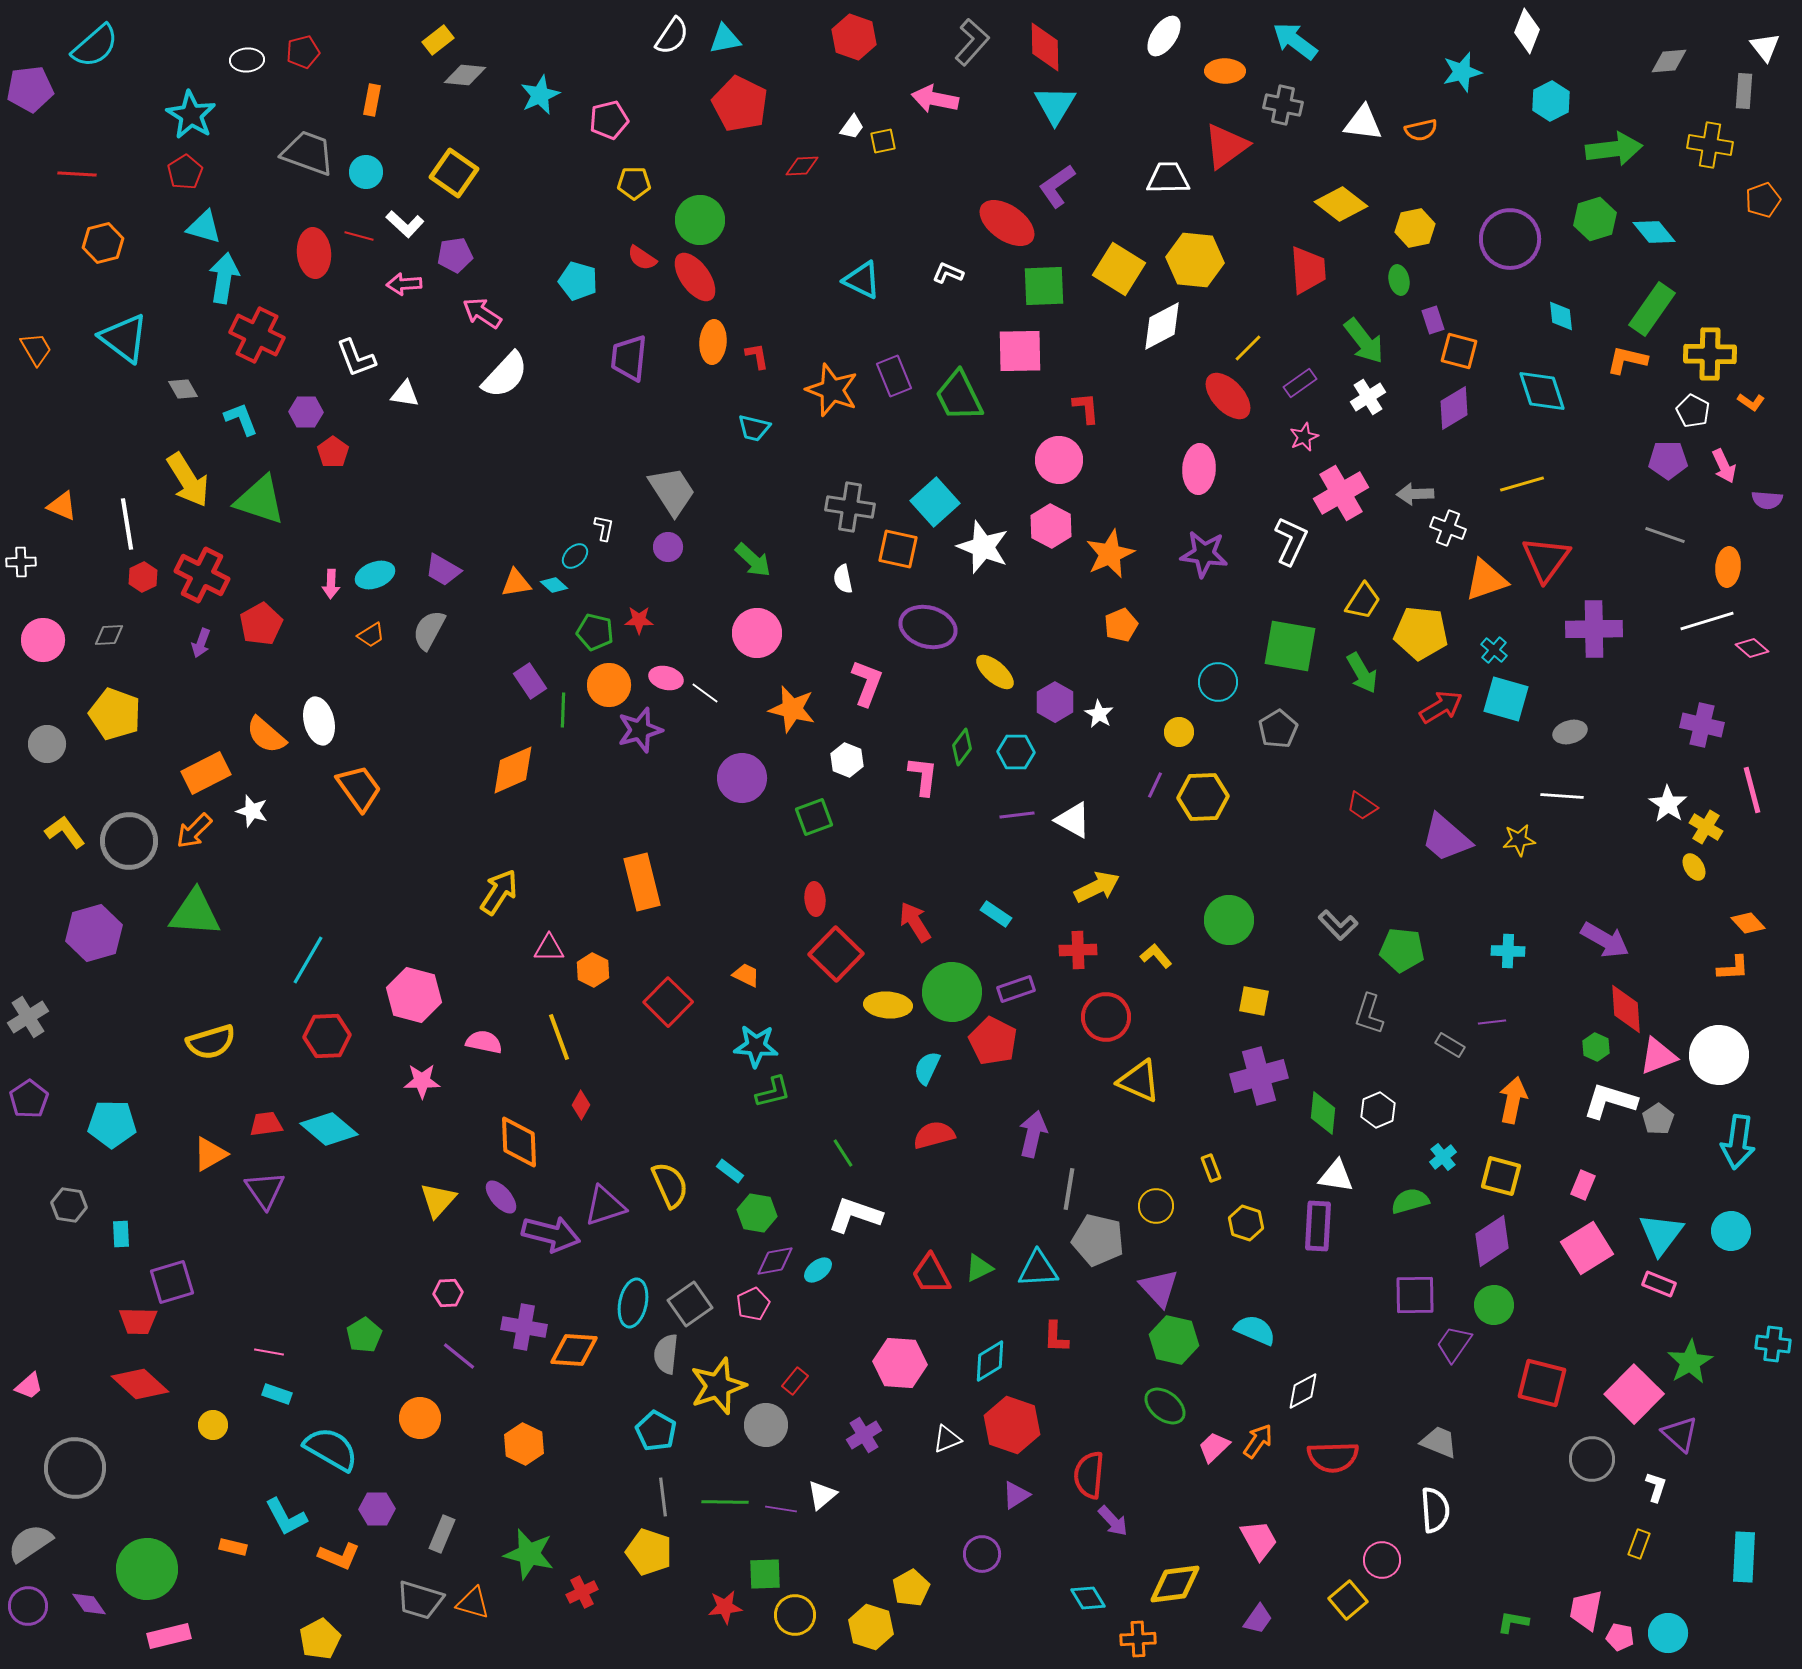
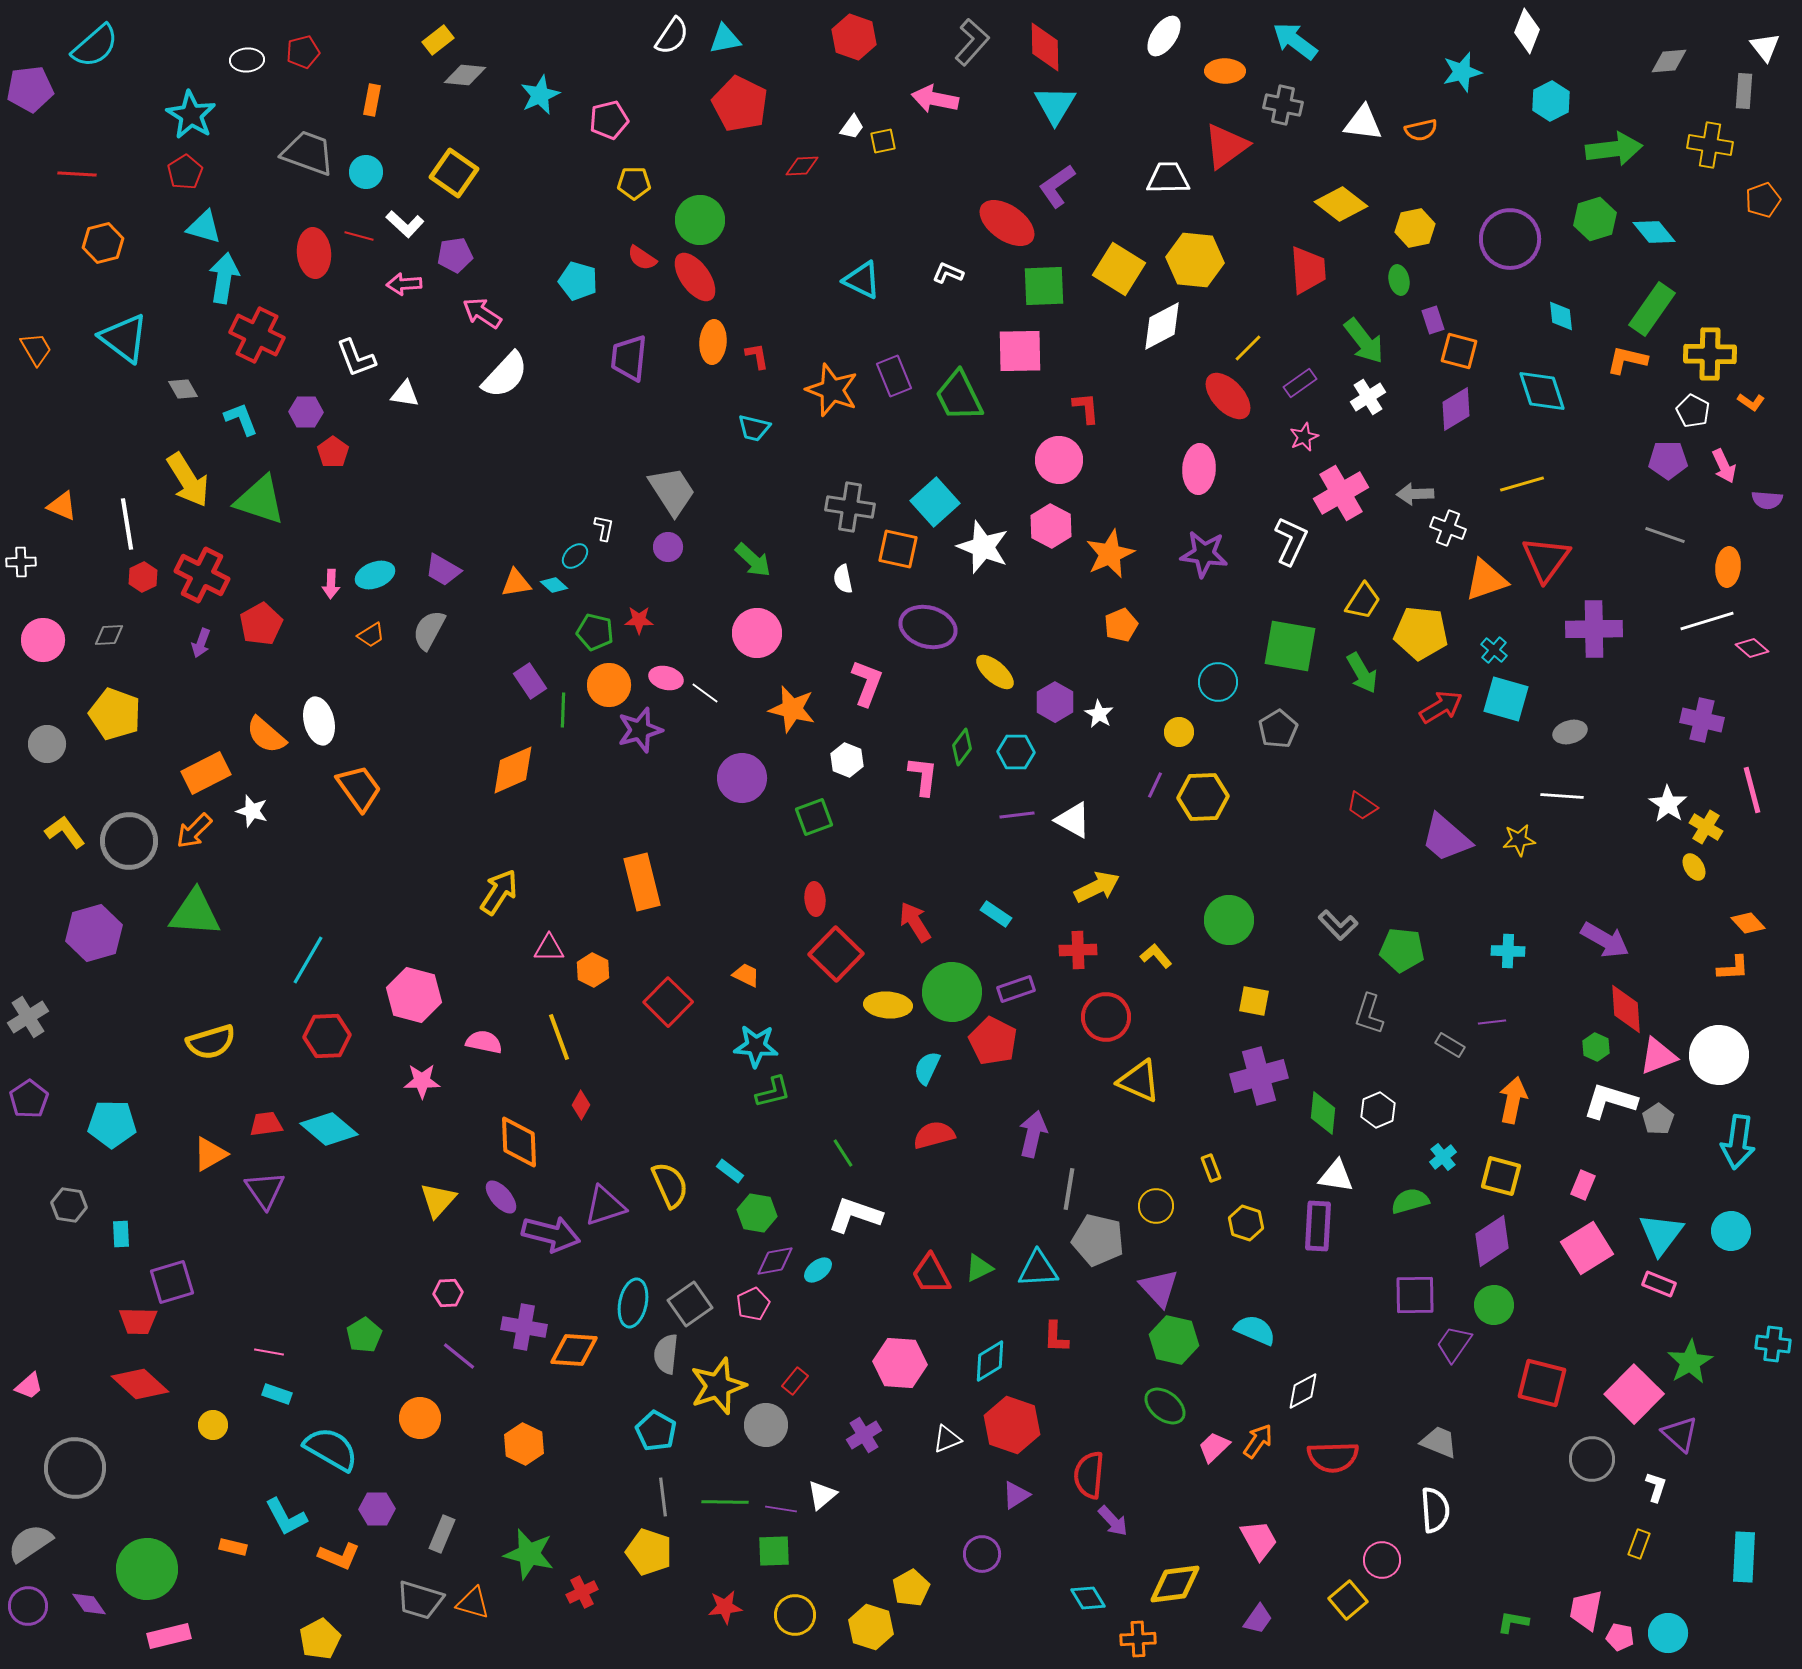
purple diamond at (1454, 408): moved 2 px right, 1 px down
purple cross at (1702, 725): moved 5 px up
green square at (765, 1574): moved 9 px right, 23 px up
